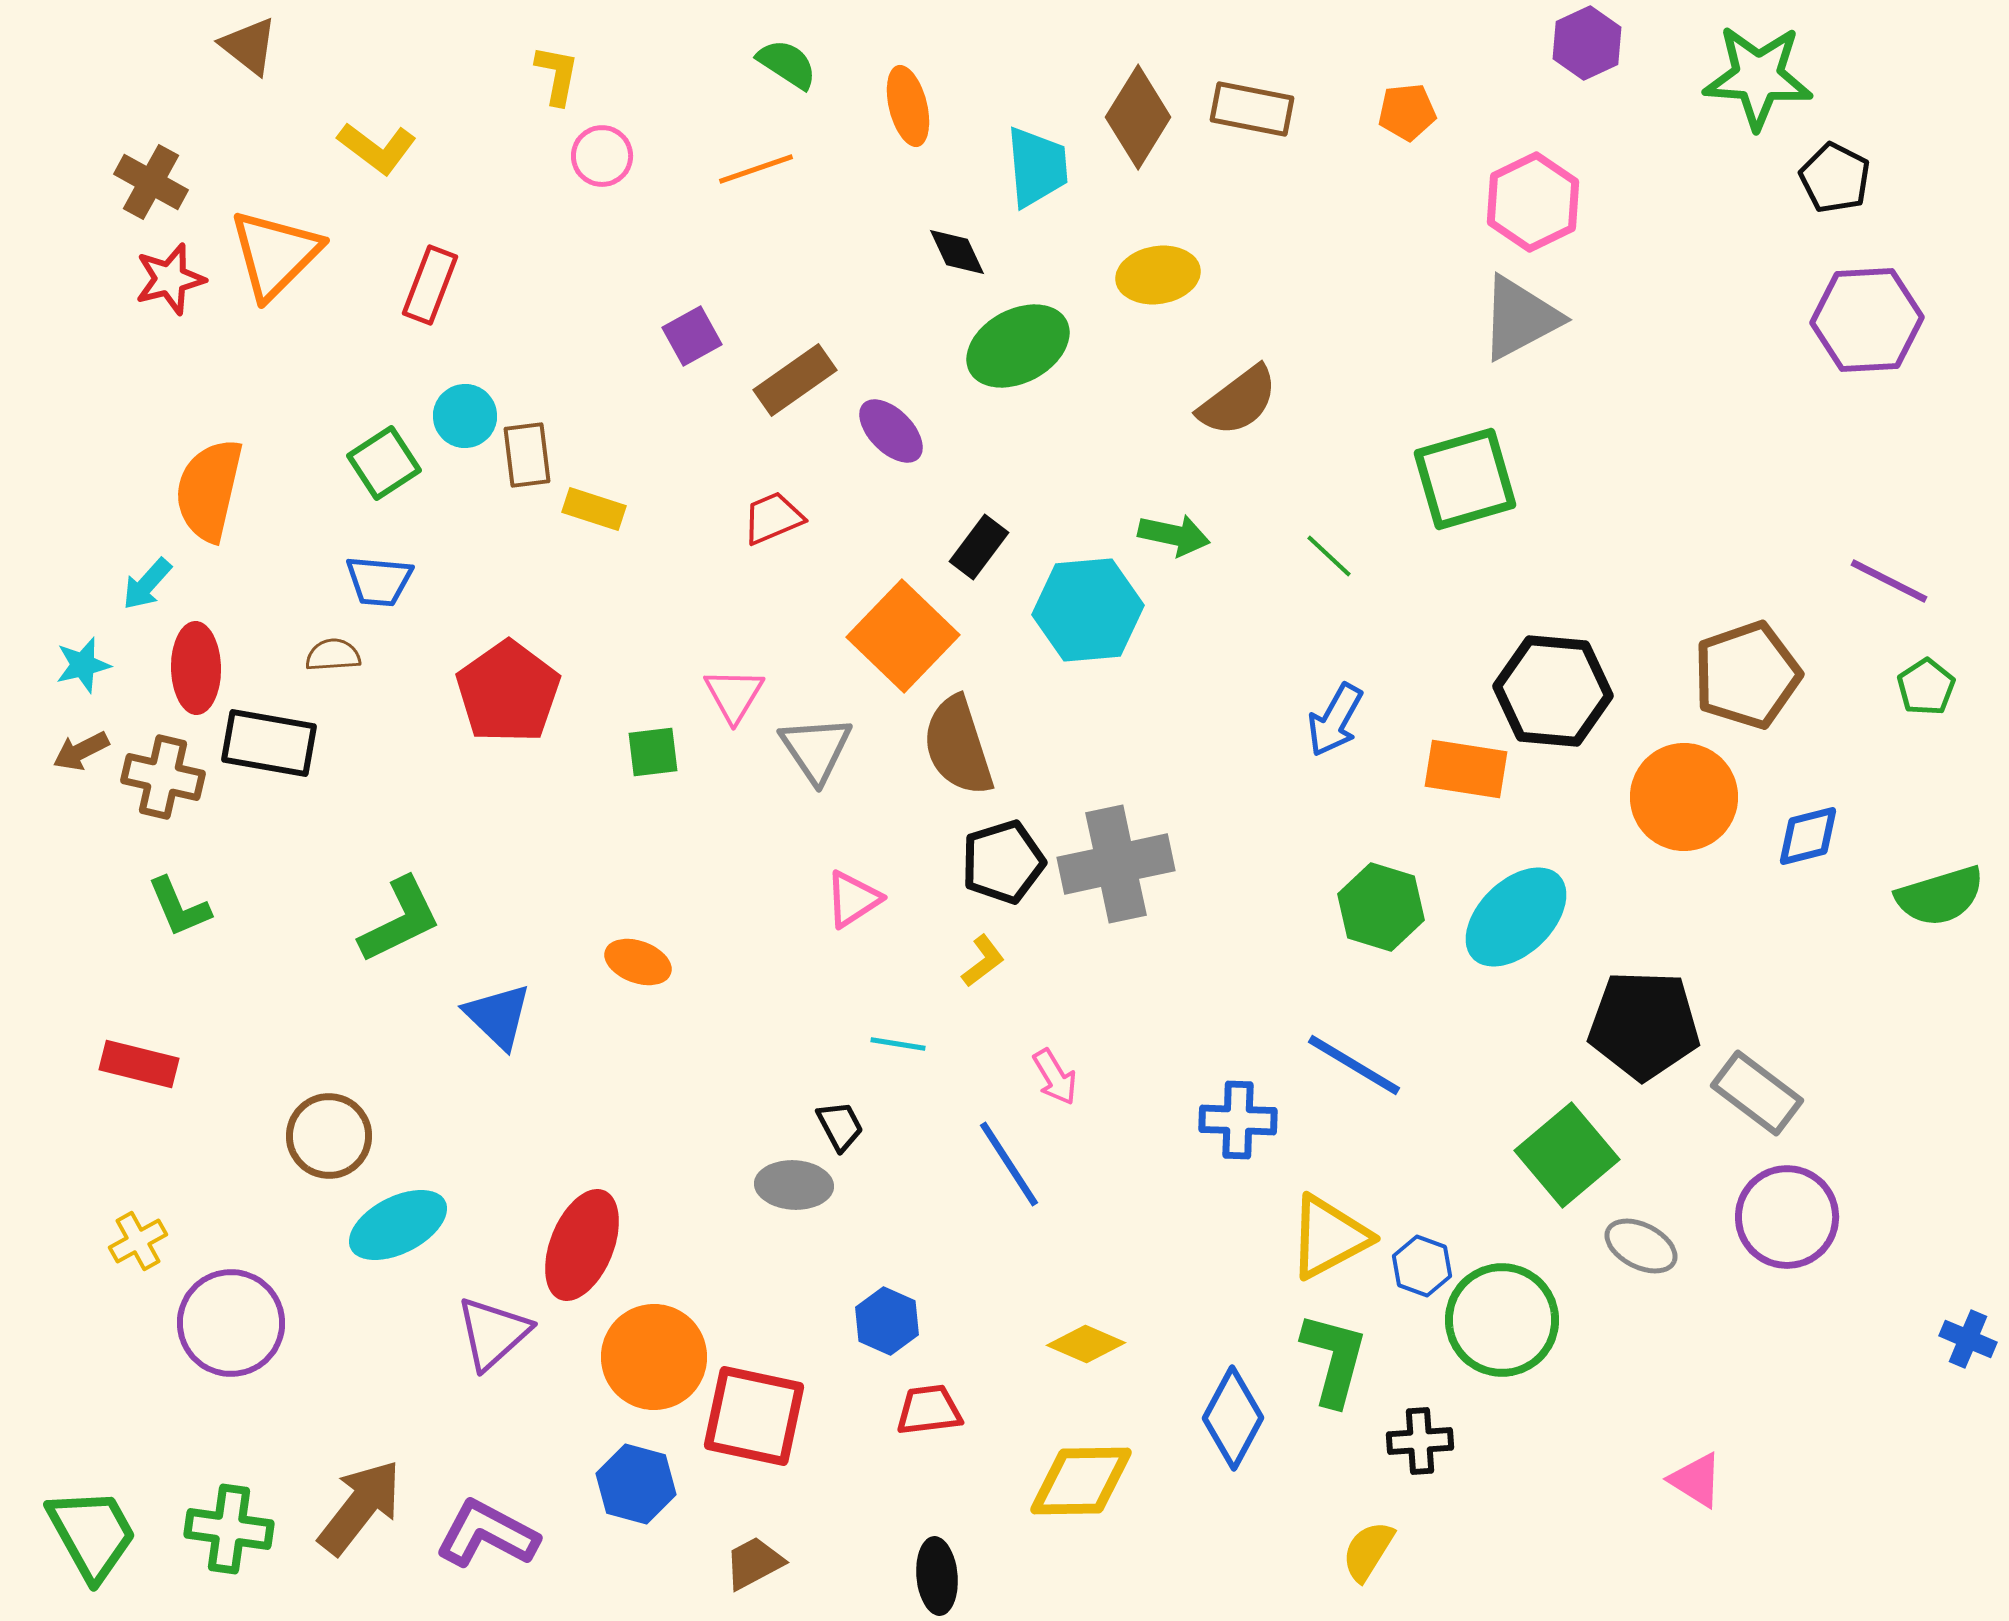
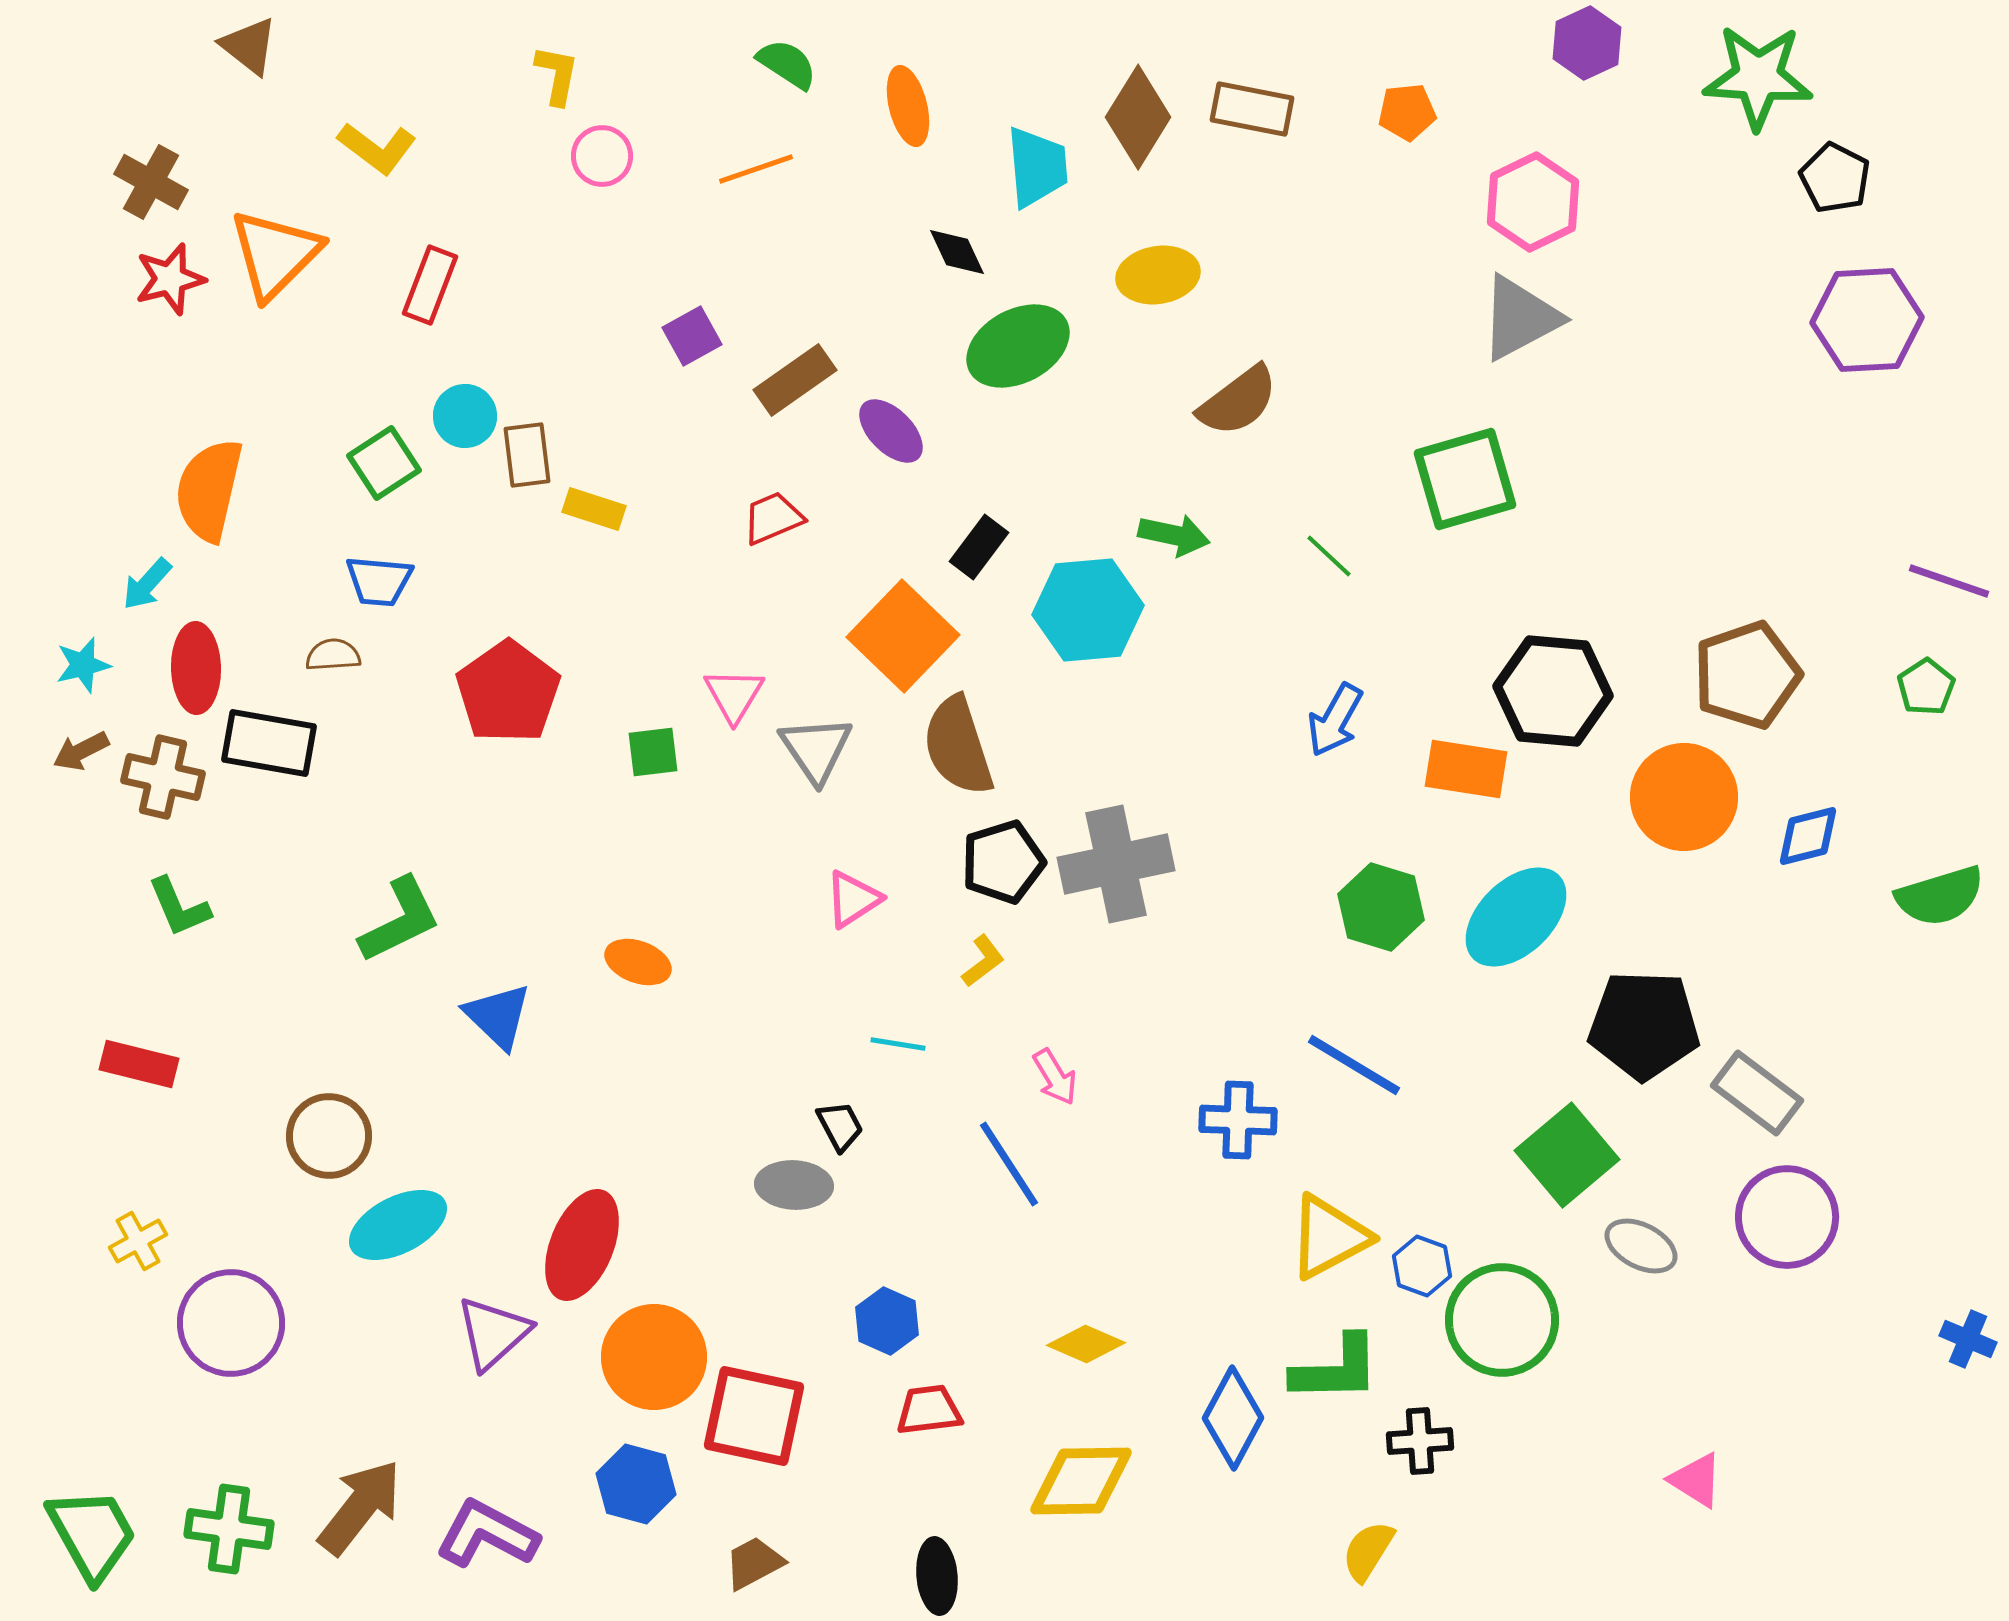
purple line at (1889, 581): moved 60 px right; rotated 8 degrees counterclockwise
green L-shape at (1334, 1359): moved 2 px right, 10 px down; rotated 74 degrees clockwise
